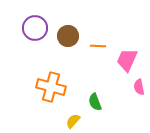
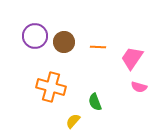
purple circle: moved 8 px down
brown circle: moved 4 px left, 6 px down
orange line: moved 1 px down
pink trapezoid: moved 5 px right, 2 px up; rotated 10 degrees clockwise
pink semicircle: rotated 63 degrees counterclockwise
